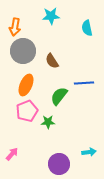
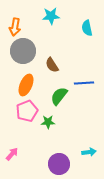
brown semicircle: moved 4 px down
